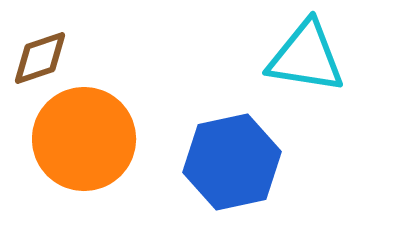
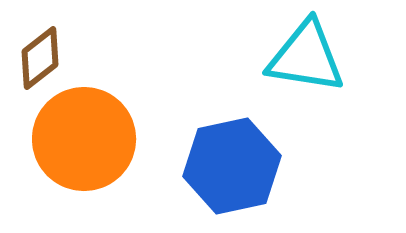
brown diamond: rotated 20 degrees counterclockwise
blue hexagon: moved 4 px down
